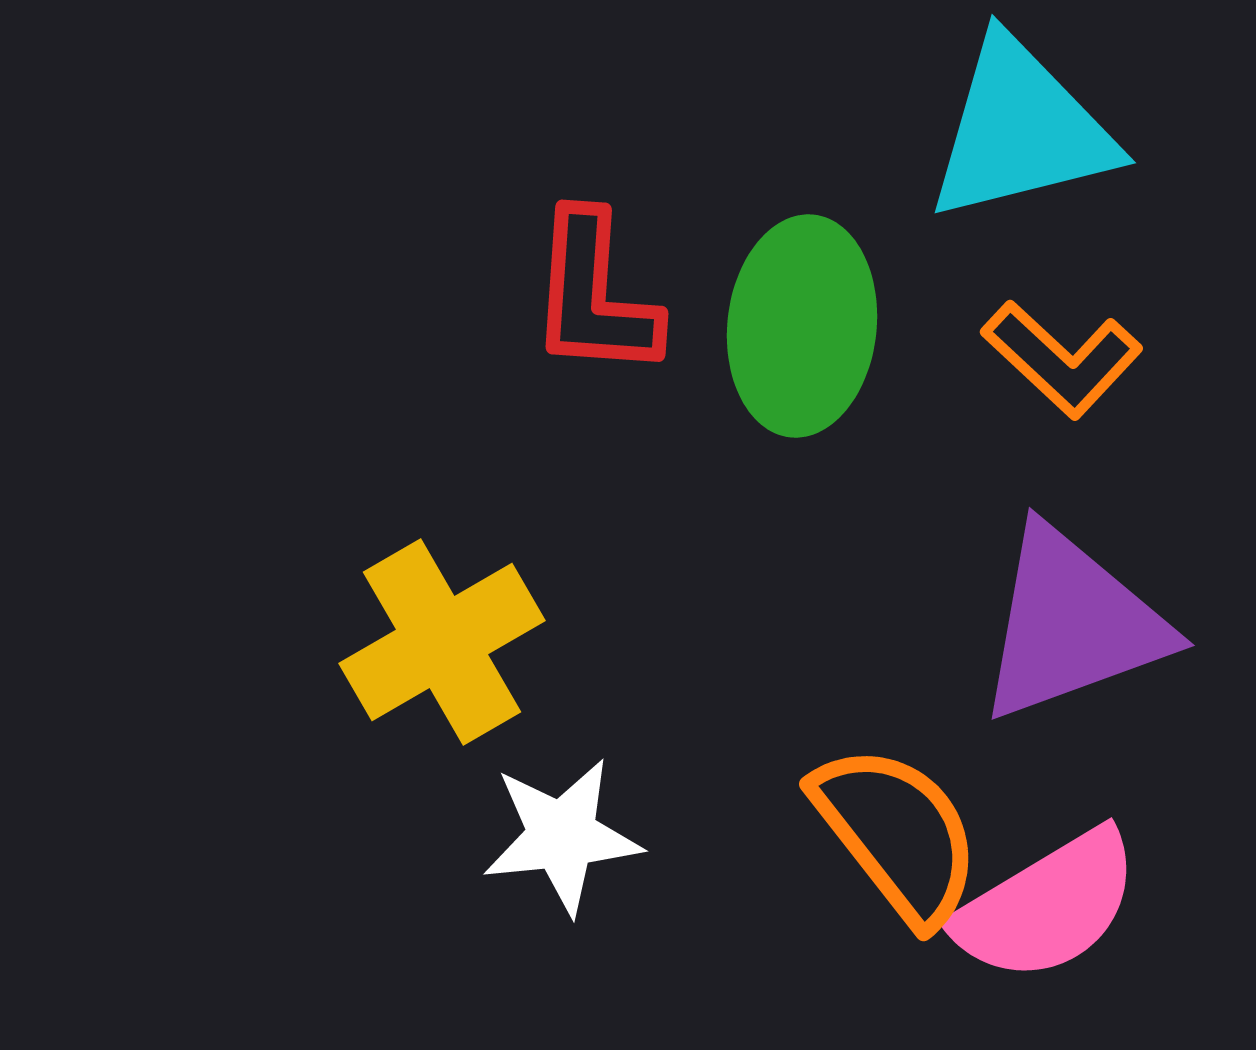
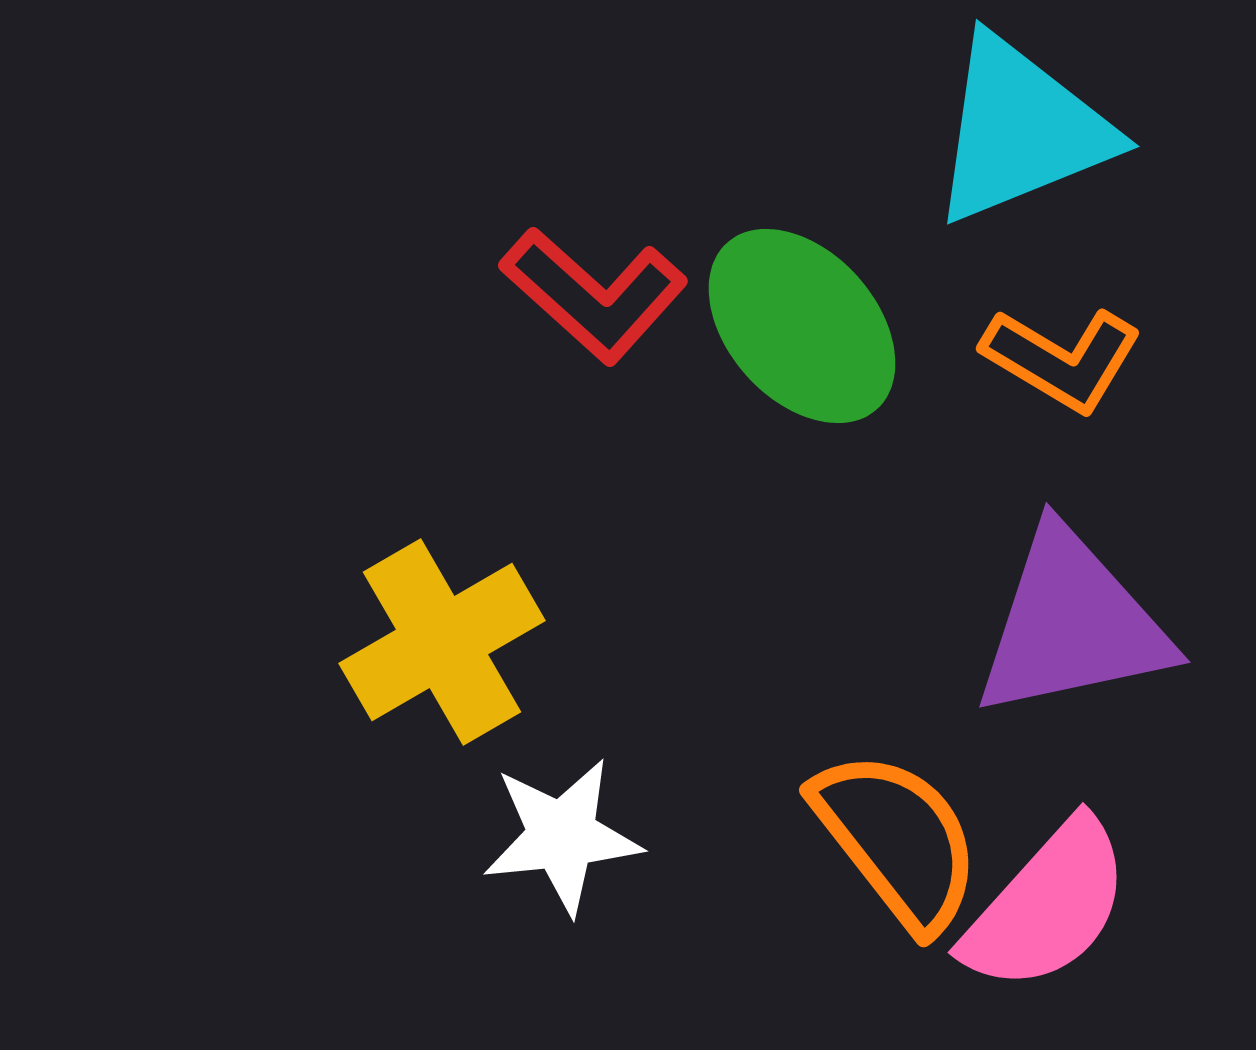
cyan triangle: rotated 8 degrees counterclockwise
red L-shape: rotated 52 degrees counterclockwise
green ellipse: rotated 48 degrees counterclockwise
orange L-shape: rotated 12 degrees counterclockwise
purple triangle: rotated 8 degrees clockwise
orange semicircle: moved 6 px down
pink semicircle: rotated 17 degrees counterclockwise
